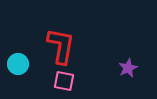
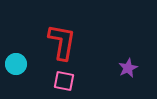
red L-shape: moved 1 px right, 4 px up
cyan circle: moved 2 px left
